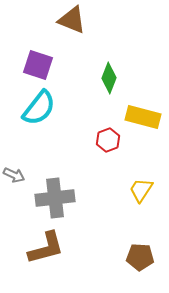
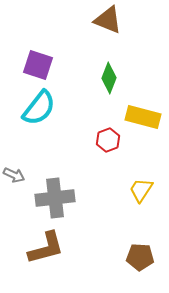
brown triangle: moved 36 px right
